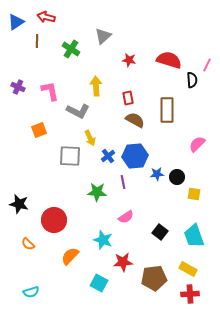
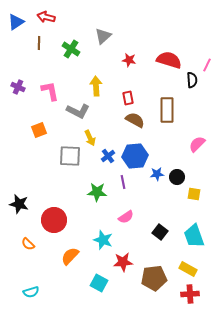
brown line at (37, 41): moved 2 px right, 2 px down
